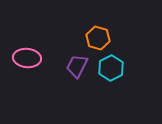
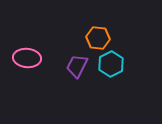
orange hexagon: rotated 10 degrees counterclockwise
cyan hexagon: moved 4 px up
